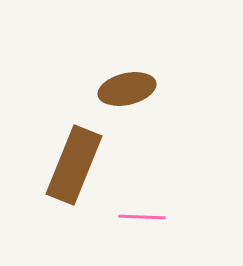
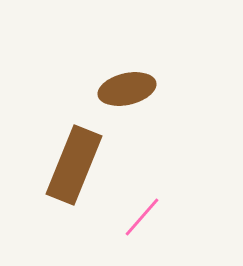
pink line: rotated 51 degrees counterclockwise
